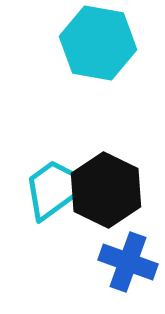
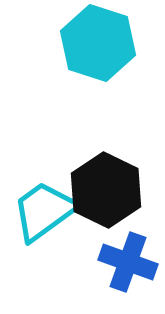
cyan hexagon: rotated 8 degrees clockwise
cyan trapezoid: moved 11 px left, 22 px down
